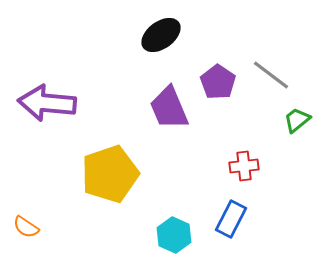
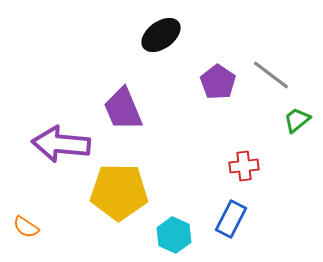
purple arrow: moved 14 px right, 41 px down
purple trapezoid: moved 46 px left, 1 px down
yellow pentagon: moved 9 px right, 18 px down; rotated 20 degrees clockwise
